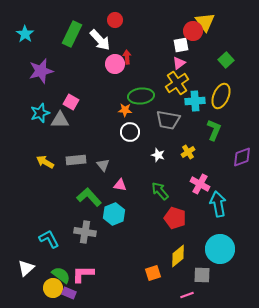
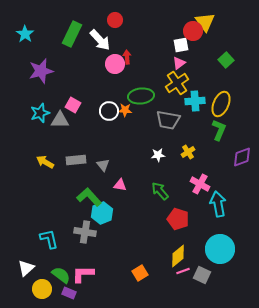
yellow ellipse at (221, 96): moved 8 px down
pink square at (71, 102): moved 2 px right, 3 px down
green L-shape at (214, 130): moved 5 px right
white circle at (130, 132): moved 21 px left, 21 px up
white star at (158, 155): rotated 24 degrees counterclockwise
cyan hexagon at (114, 214): moved 12 px left, 1 px up
red pentagon at (175, 218): moved 3 px right, 1 px down
cyan L-shape at (49, 239): rotated 15 degrees clockwise
orange square at (153, 273): moved 13 px left; rotated 14 degrees counterclockwise
gray square at (202, 275): rotated 24 degrees clockwise
yellow circle at (53, 288): moved 11 px left, 1 px down
pink line at (187, 295): moved 4 px left, 24 px up
